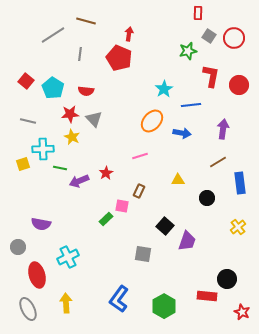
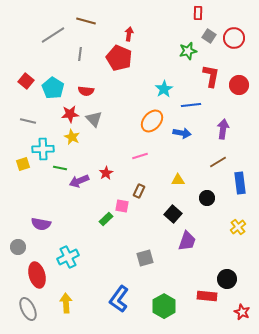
black square at (165, 226): moved 8 px right, 12 px up
gray square at (143, 254): moved 2 px right, 4 px down; rotated 24 degrees counterclockwise
